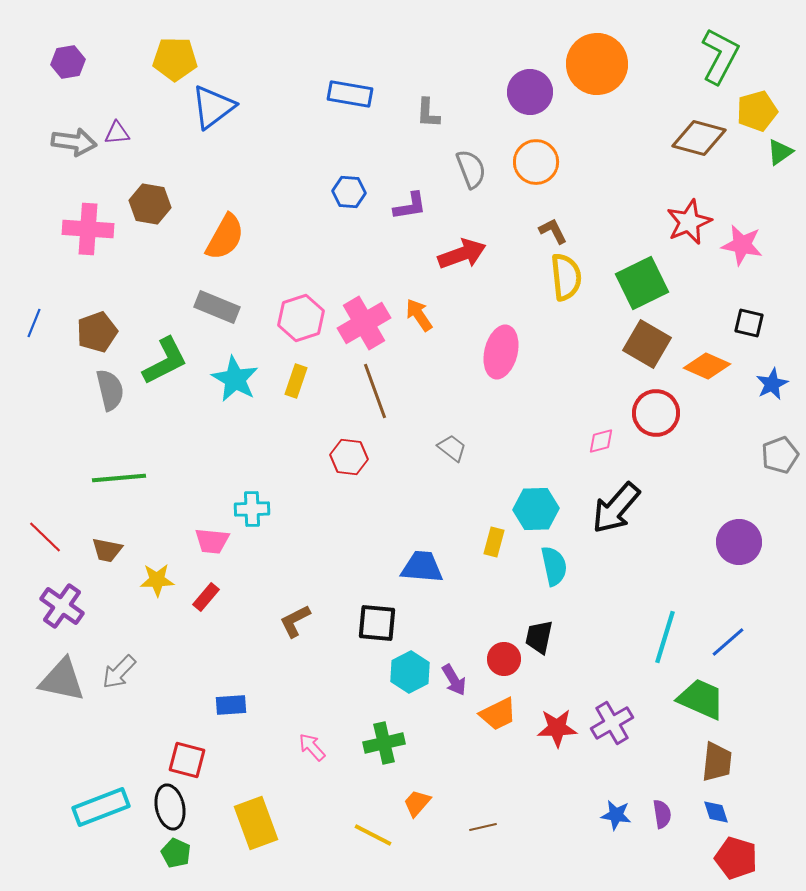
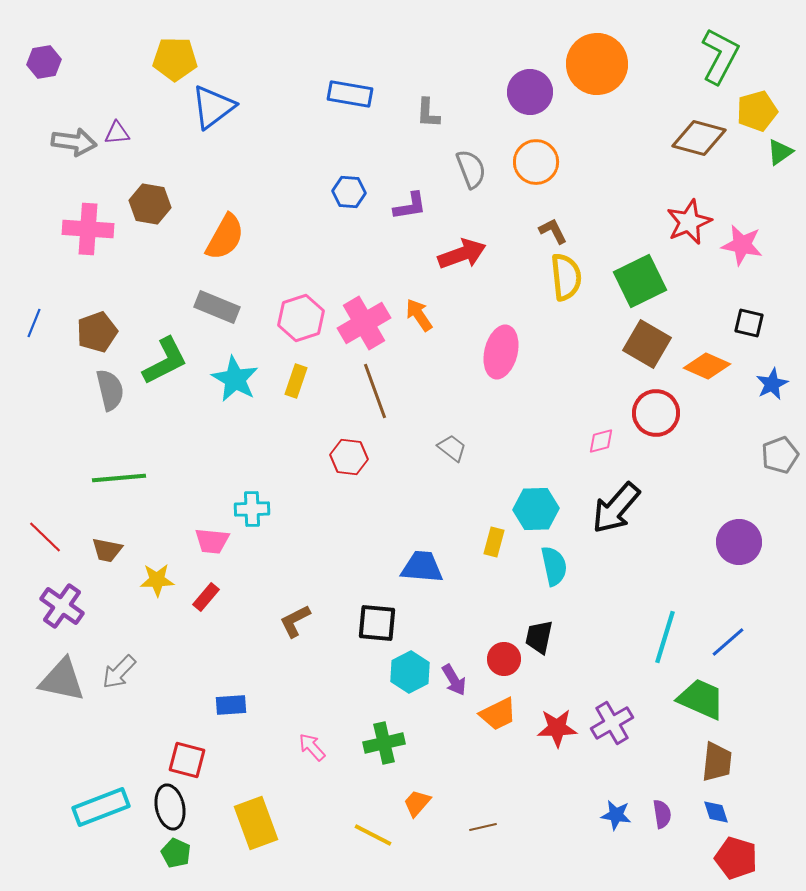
purple hexagon at (68, 62): moved 24 px left
green square at (642, 283): moved 2 px left, 2 px up
